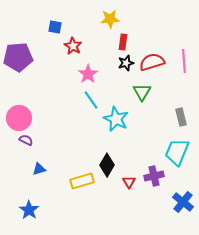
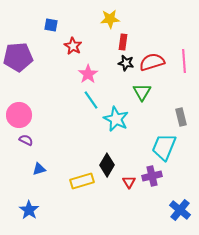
blue square: moved 4 px left, 2 px up
black star: rotated 28 degrees clockwise
pink circle: moved 3 px up
cyan trapezoid: moved 13 px left, 5 px up
purple cross: moved 2 px left
blue cross: moved 3 px left, 8 px down
